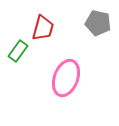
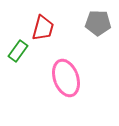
gray pentagon: rotated 10 degrees counterclockwise
pink ellipse: rotated 39 degrees counterclockwise
